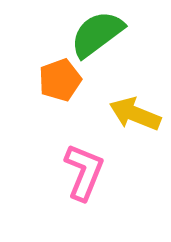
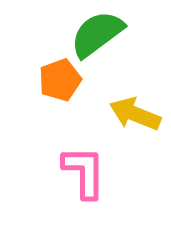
pink L-shape: rotated 22 degrees counterclockwise
